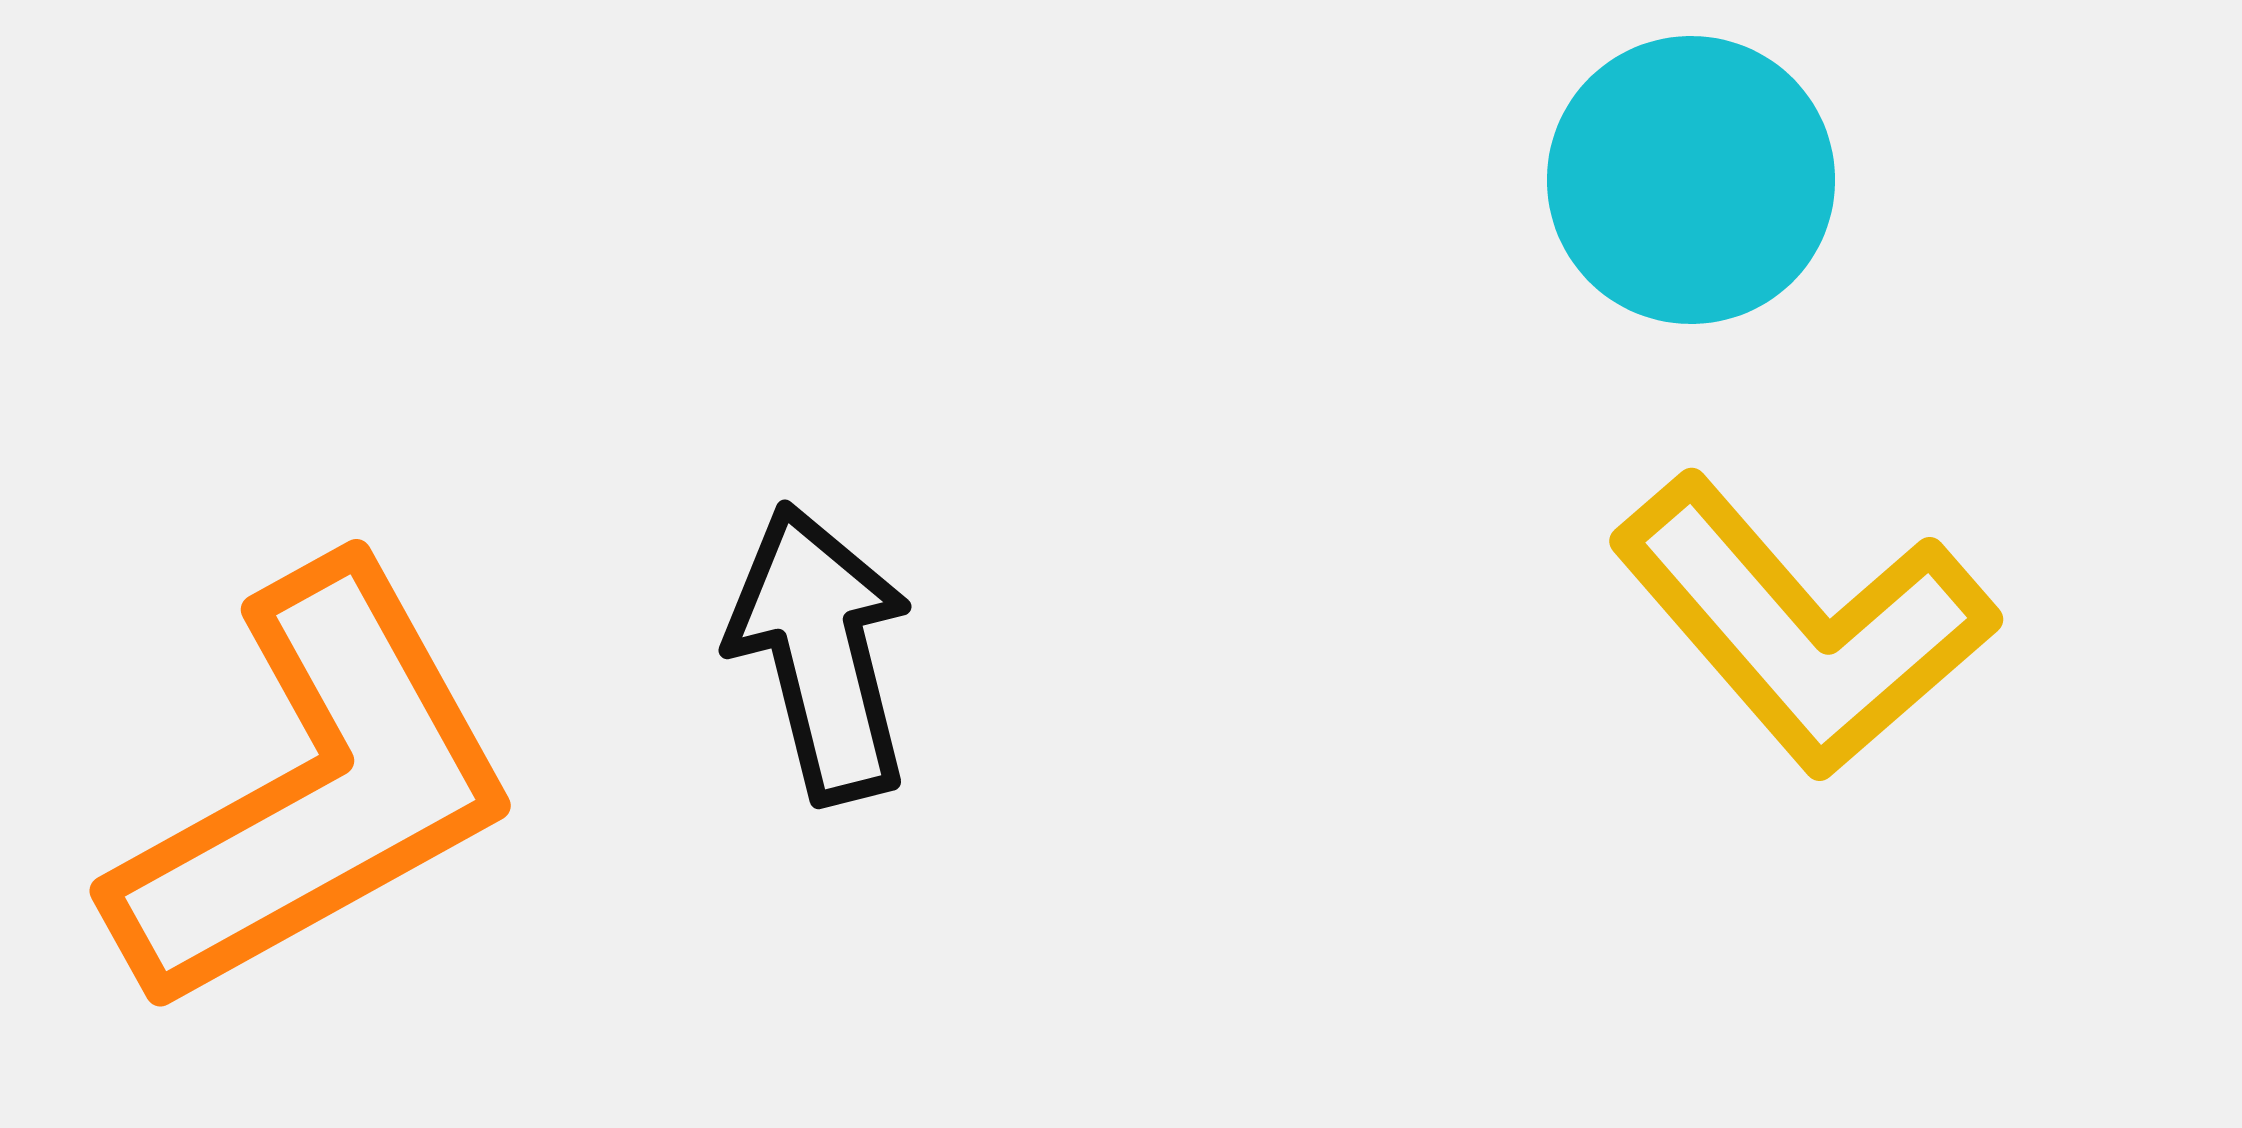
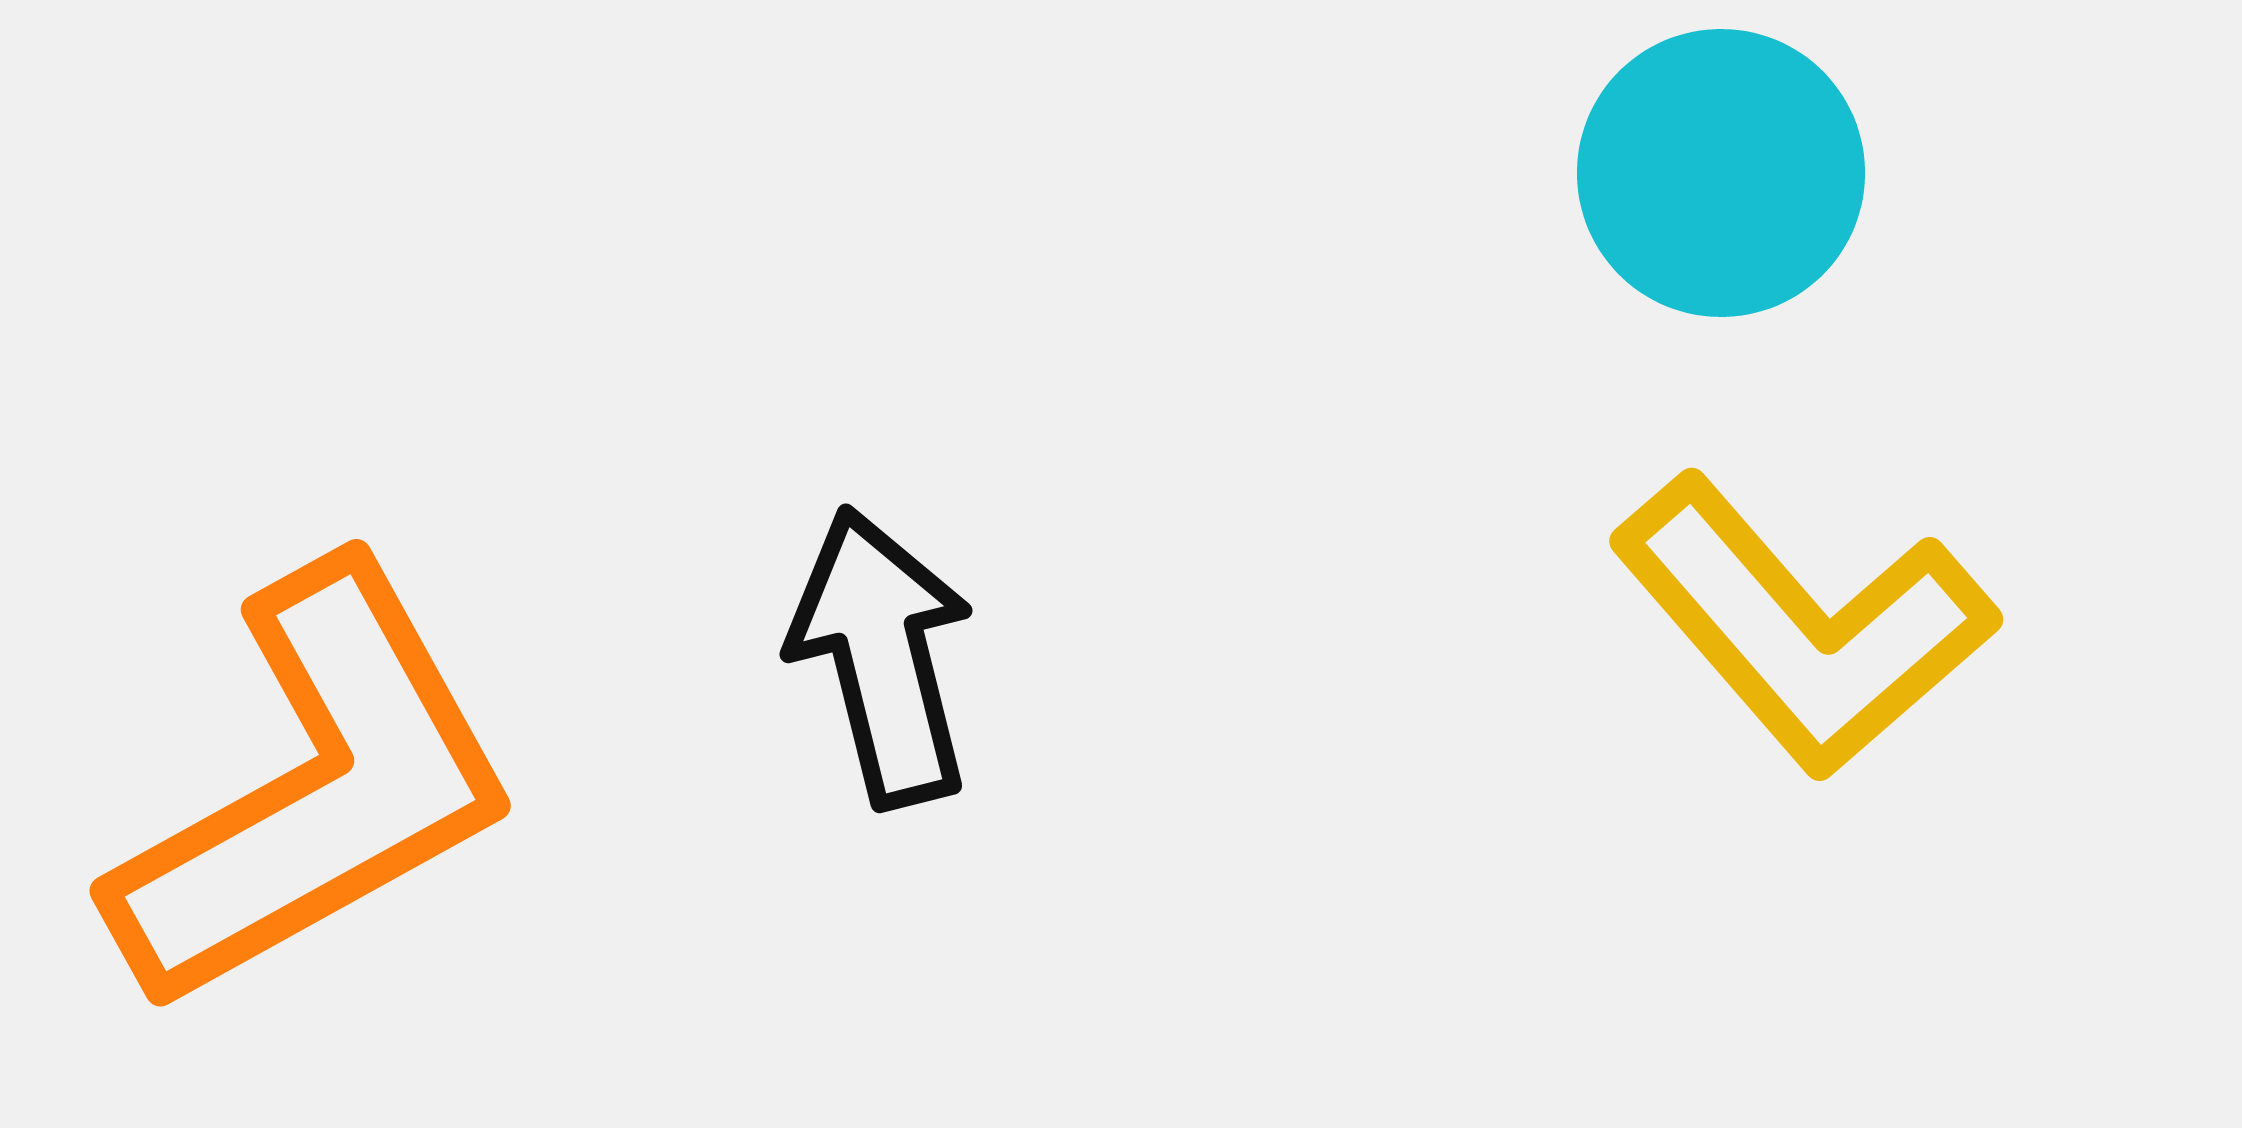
cyan circle: moved 30 px right, 7 px up
black arrow: moved 61 px right, 4 px down
